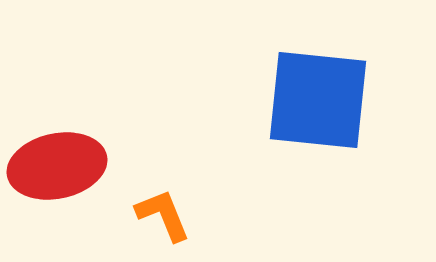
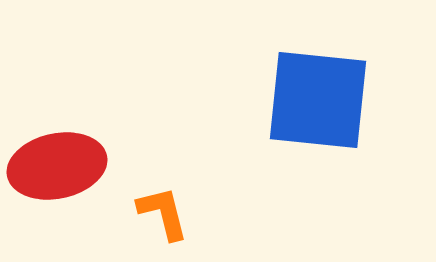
orange L-shape: moved 2 px up; rotated 8 degrees clockwise
